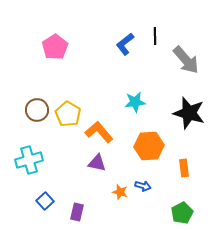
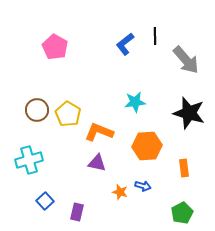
pink pentagon: rotated 10 degrees counterclockwise
orange L-shape: rotated 28 degrees counterclockwise
orange hexagon: moved 2 px left
